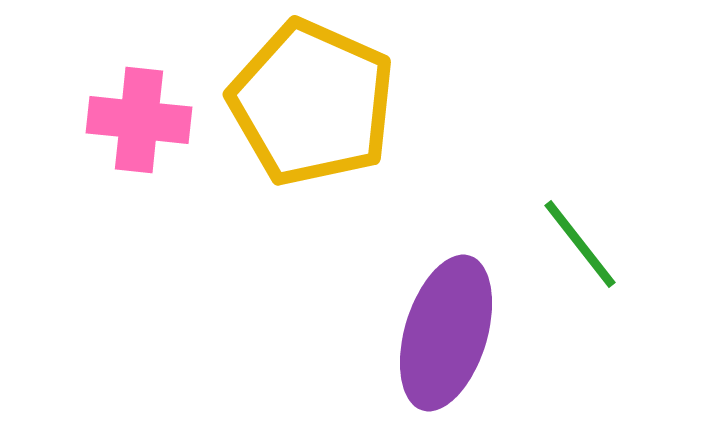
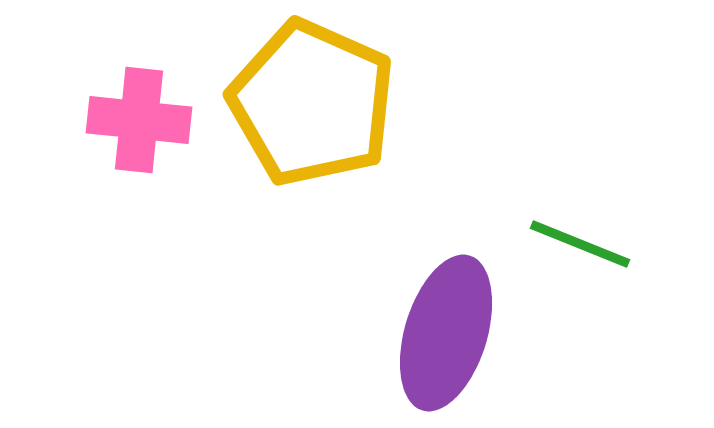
green line: rotated 30 degrees counterclockwise
